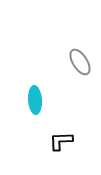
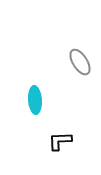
black L-shape: moved 1 px left
